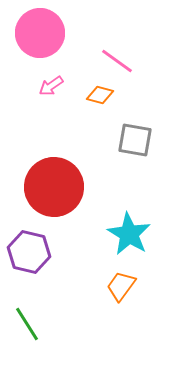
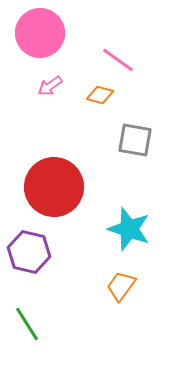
pink line: moved 1 px right, 1 px up
pink arrow: moved 1 px left
cyan star: moved 5 px up; rotated 12 degrees counterclockwise
